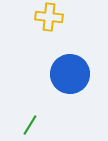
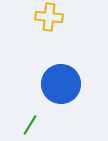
blue circle: moved 9 px left, 10 px down
